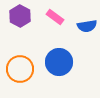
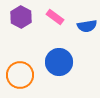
purple hexagon: moved 1 px right, 1 px down
orange circle: moved 6 px down
